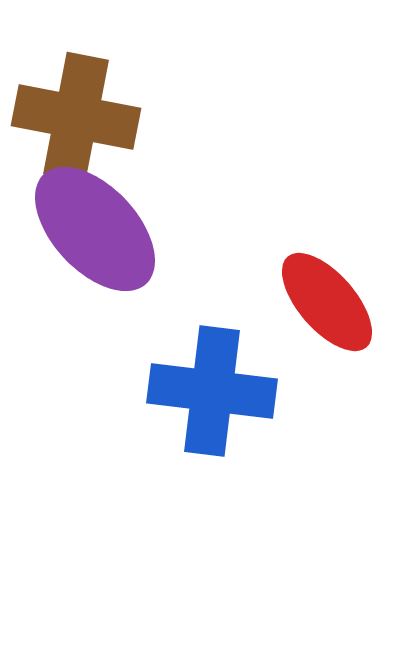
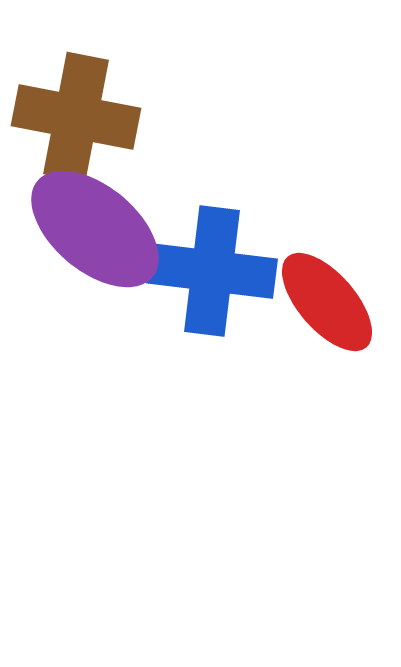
purple ellipse: rotated 7 degrees counterclockwise
blue cross: moved 120 px up
